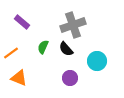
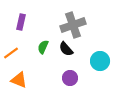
purple rectangle: moved 1 px left; rotated 63 degrees clockwise
cyan circle: moved 3 px right
orange triangle: moved 2 px down
